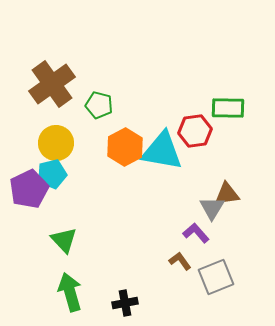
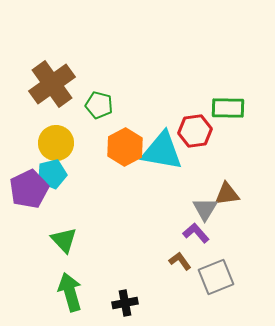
gray triangle: moved 7 px left, 1 px down
